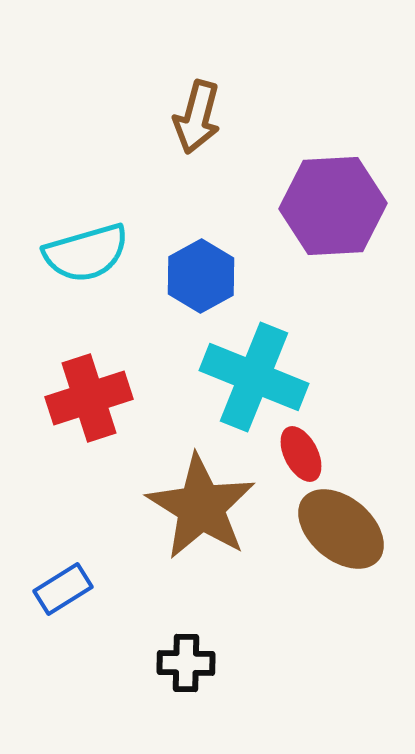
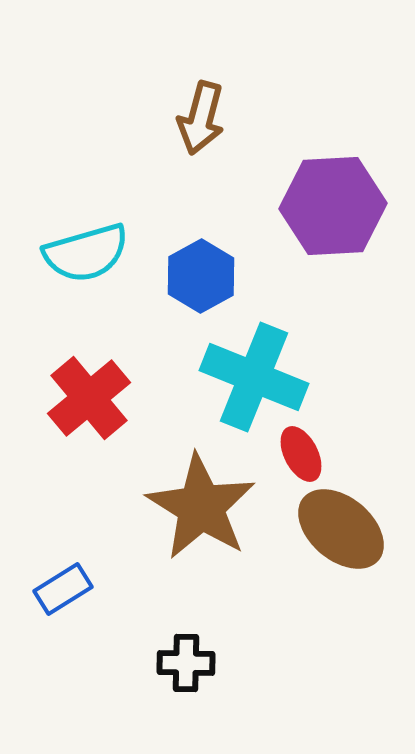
brown arrow: moved 4 px right, 1 px down
red cross: rotated 22 degrees counterclockwise
